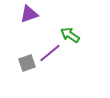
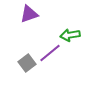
green arrow: rotated 42 degrees counterclockwise
gray square: rotated 18 degrees counterclockwise
